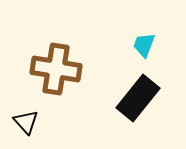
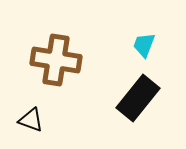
brown cross: moved 9 px up
black triangle: moved 5 px right, 2 px up; rotated 28 degrees counterclockwise
